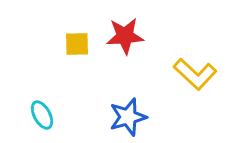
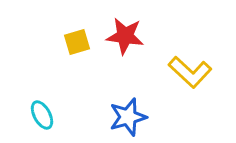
red star: rotated 12 degrees clockwise
yellow square: moved 2 px up; rotated 16 degrees counterclockwise
yellow L-shape: moved 5 px left, 2 px up
